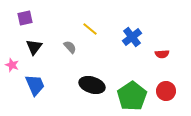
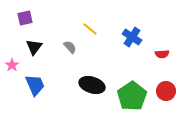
blue cross: rotated 18 degrees counterclockwise
pink star: rotated 16 degrees clockwise
